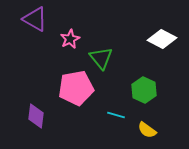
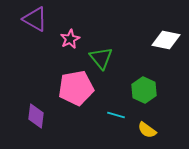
white diamond: moved 4 px right, 1 px down; rotated 16 degrees counterclockwise
